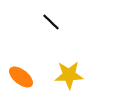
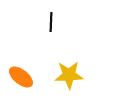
black line: rotated 48 degrees clockwise
